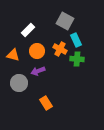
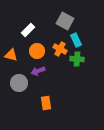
orange triangle: moved 2 px left
orange rectangle: rotated 24 degrees clockwise
